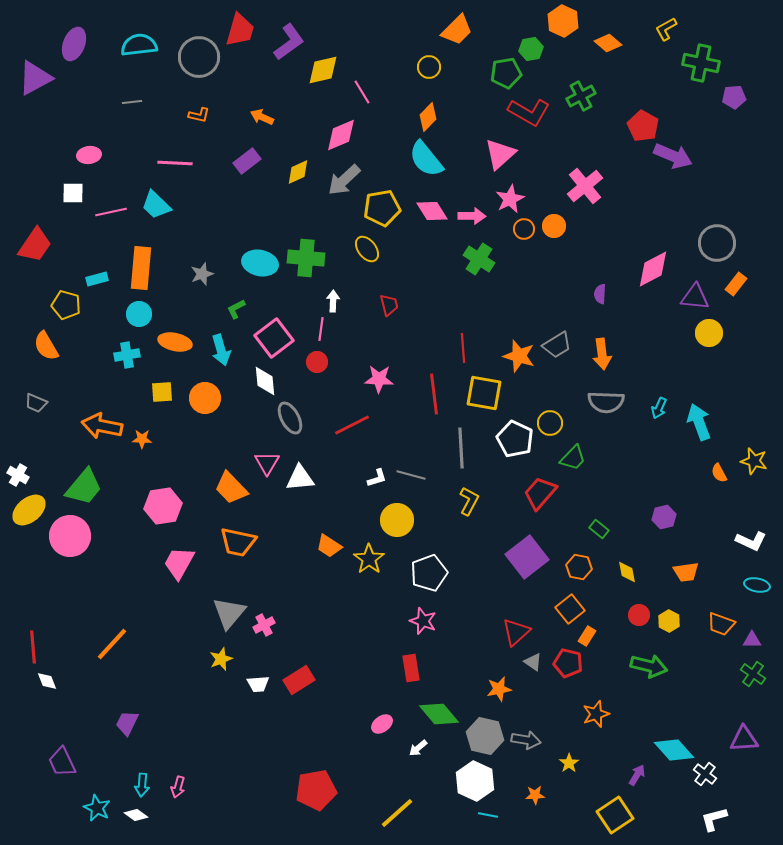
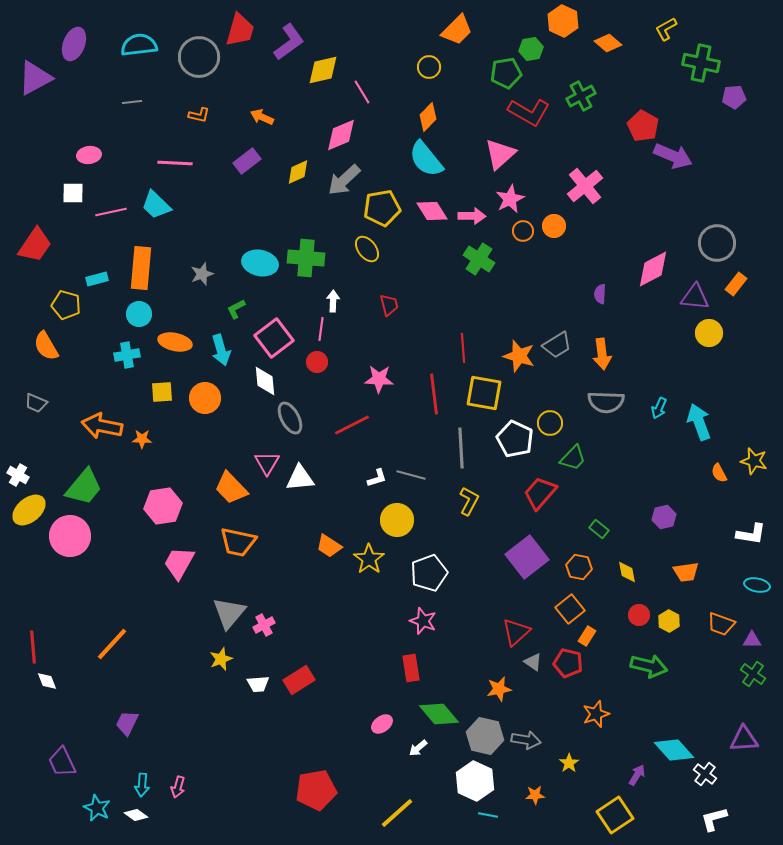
orange circle at (524, 229): moved 1 px left, 2 px down
white L-shape at (751, 541): moved 7 px up; rotated 16 degrees counterclockwise
